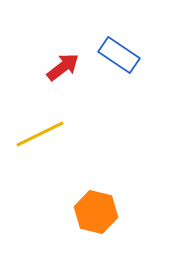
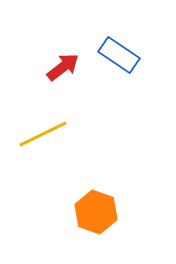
yellow line: moved 3 px right
orange hexagon: rotated 6 degrees clockwise
